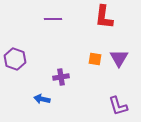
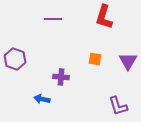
red L-shape: rotated 10 degrees clockwise
purple triangle: moved 9 px right, 3 px down
purple cross: rotated 14 degrees clockwise
